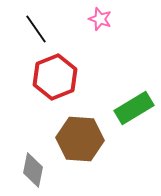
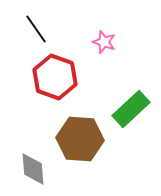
pink star: moved 4 px right, 23 px down
red hexagon: rotated 18 degrees counterclockwise
green rectangle: moved 3 px left, 1 px down; rotated 12 degrees counterclockwise
gray diamond: moved 1 px up; rotated 16 degrees counterclockwise
